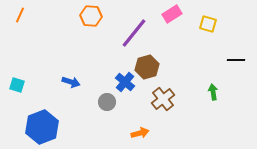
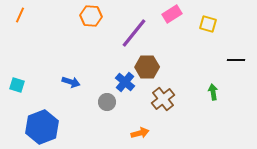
brown hexagon: rotated 15 degrees clockwise
